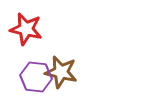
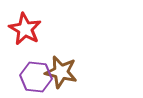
red star: moved 1 px left; rotated 16 degrees clockwise
